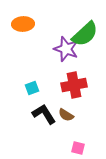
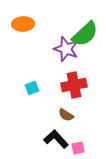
black L-shape: moved 12 px right, 25 px down; rotated 10 degrees counterclockwise
pink square: rotated 24 degrees counterclockwise
